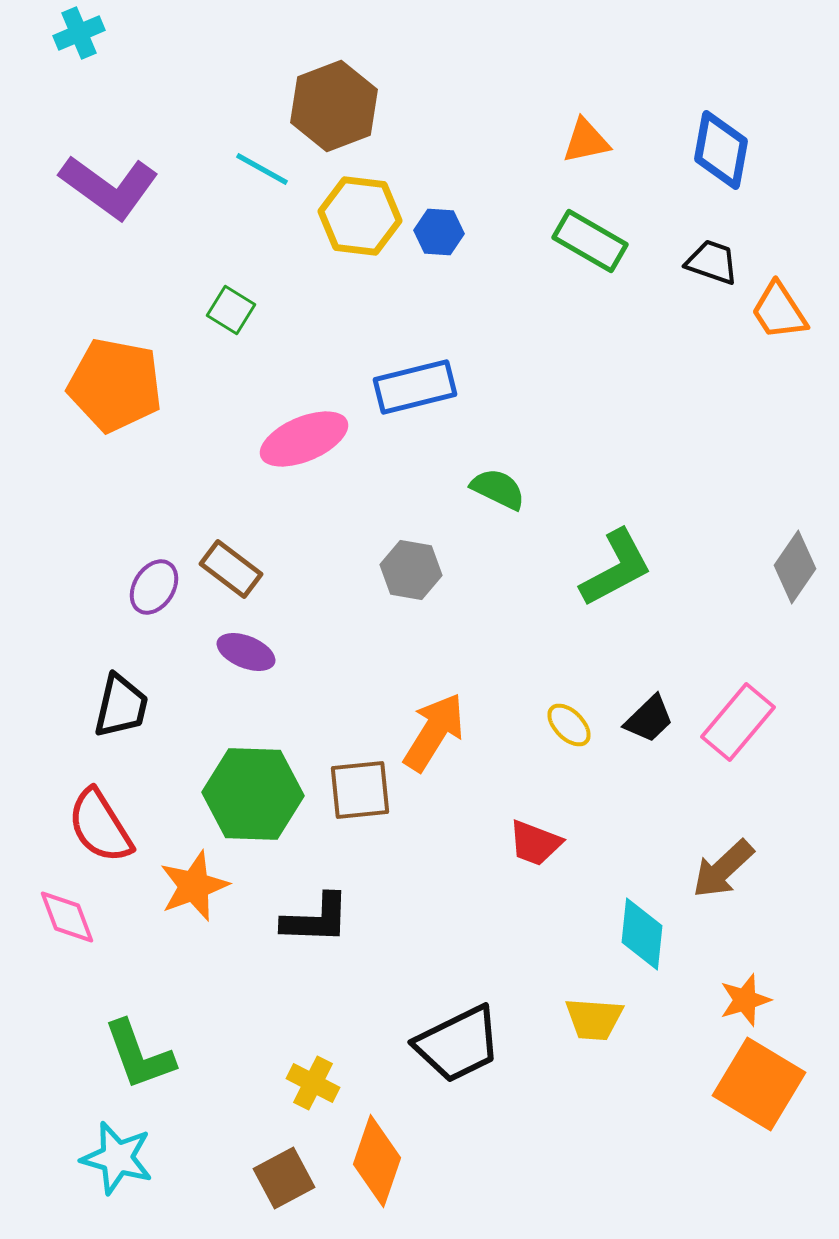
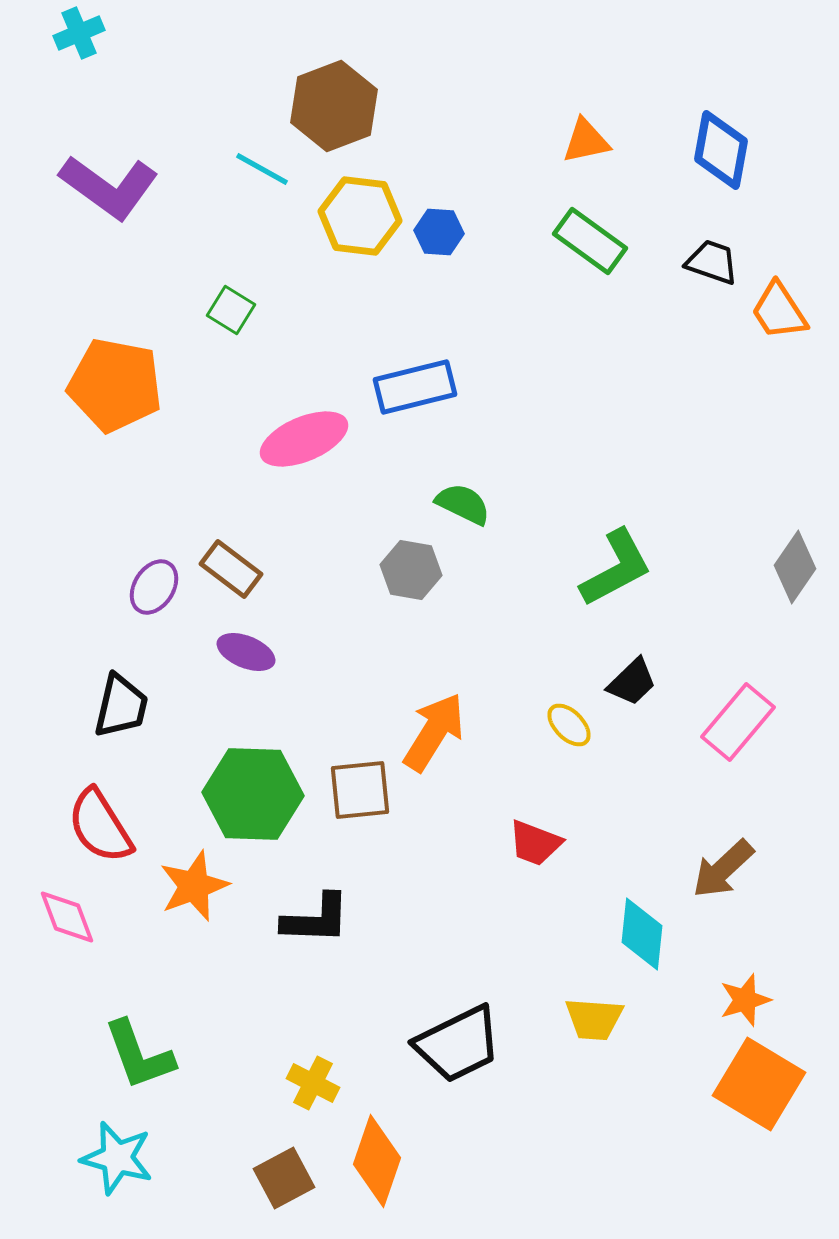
green rectangle at (590, 241): rotated 6 degrees clockwise
green semicircle at (498, 489): moved 35 px left, 15 px down
black trapezoid at (649, 719): moved 17 px left, 37 px up
